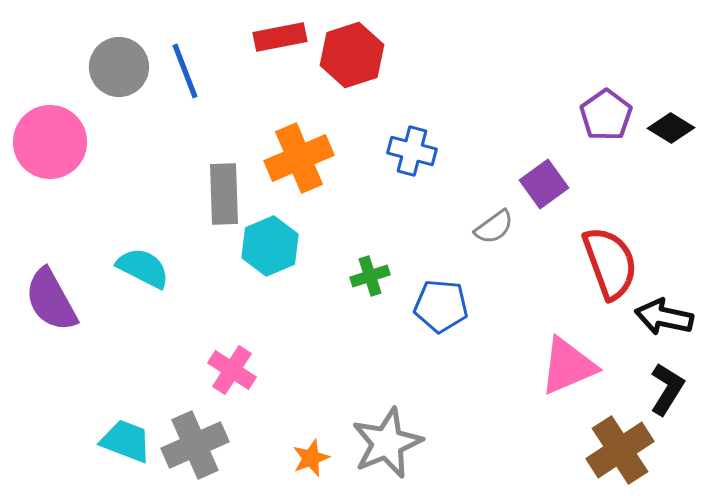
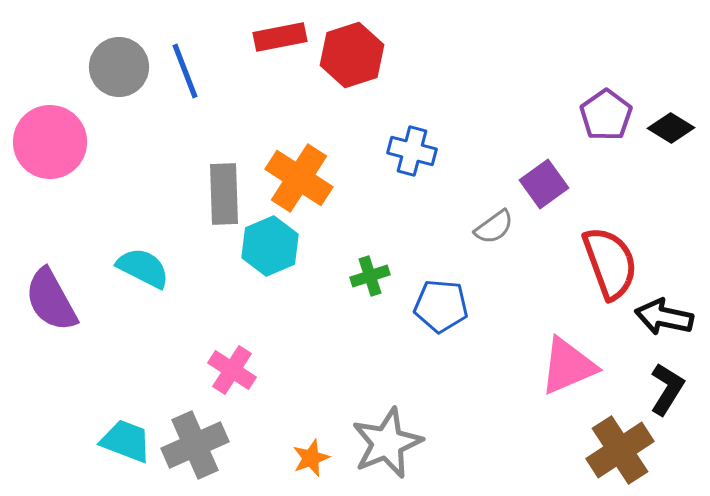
orange cross: moved 20 px down; rotated 34 degrees counterclockwise
